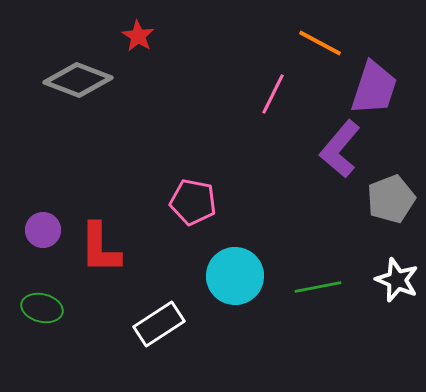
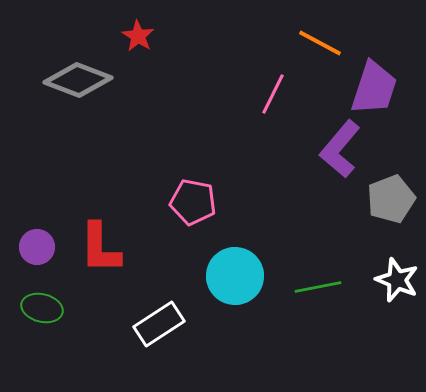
purple circle: moved 6 px left, 17 px down
